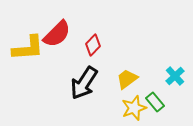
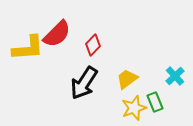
green rectangle: rotated 18 degrees clockwise
